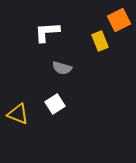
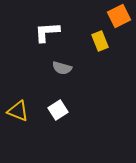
orange square: moved 4 px up
white square: moved 3 px right, 6 px down
yellow triangle: moved 3 px up
